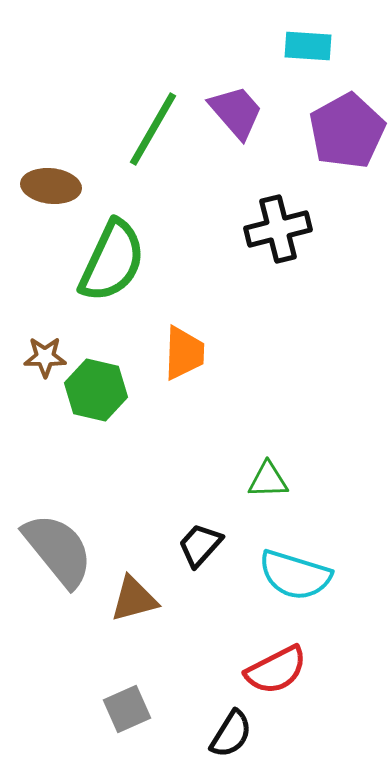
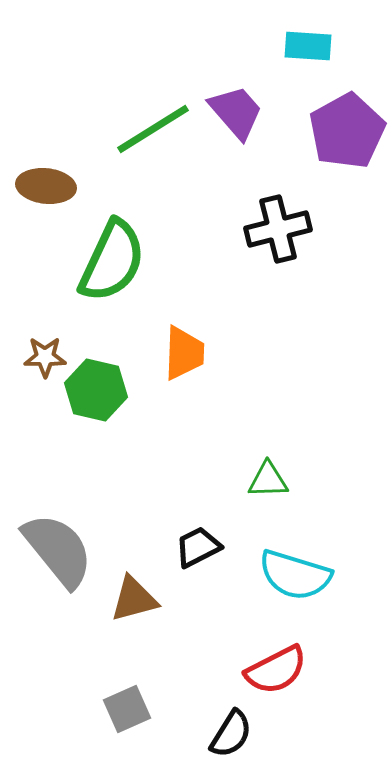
green line: rotated 28 degrees clockwise
brown ellipse: moved 5 px left
black trapezoid: moved 2 px left, 2 px down; rotated 21 degrees clockwise
